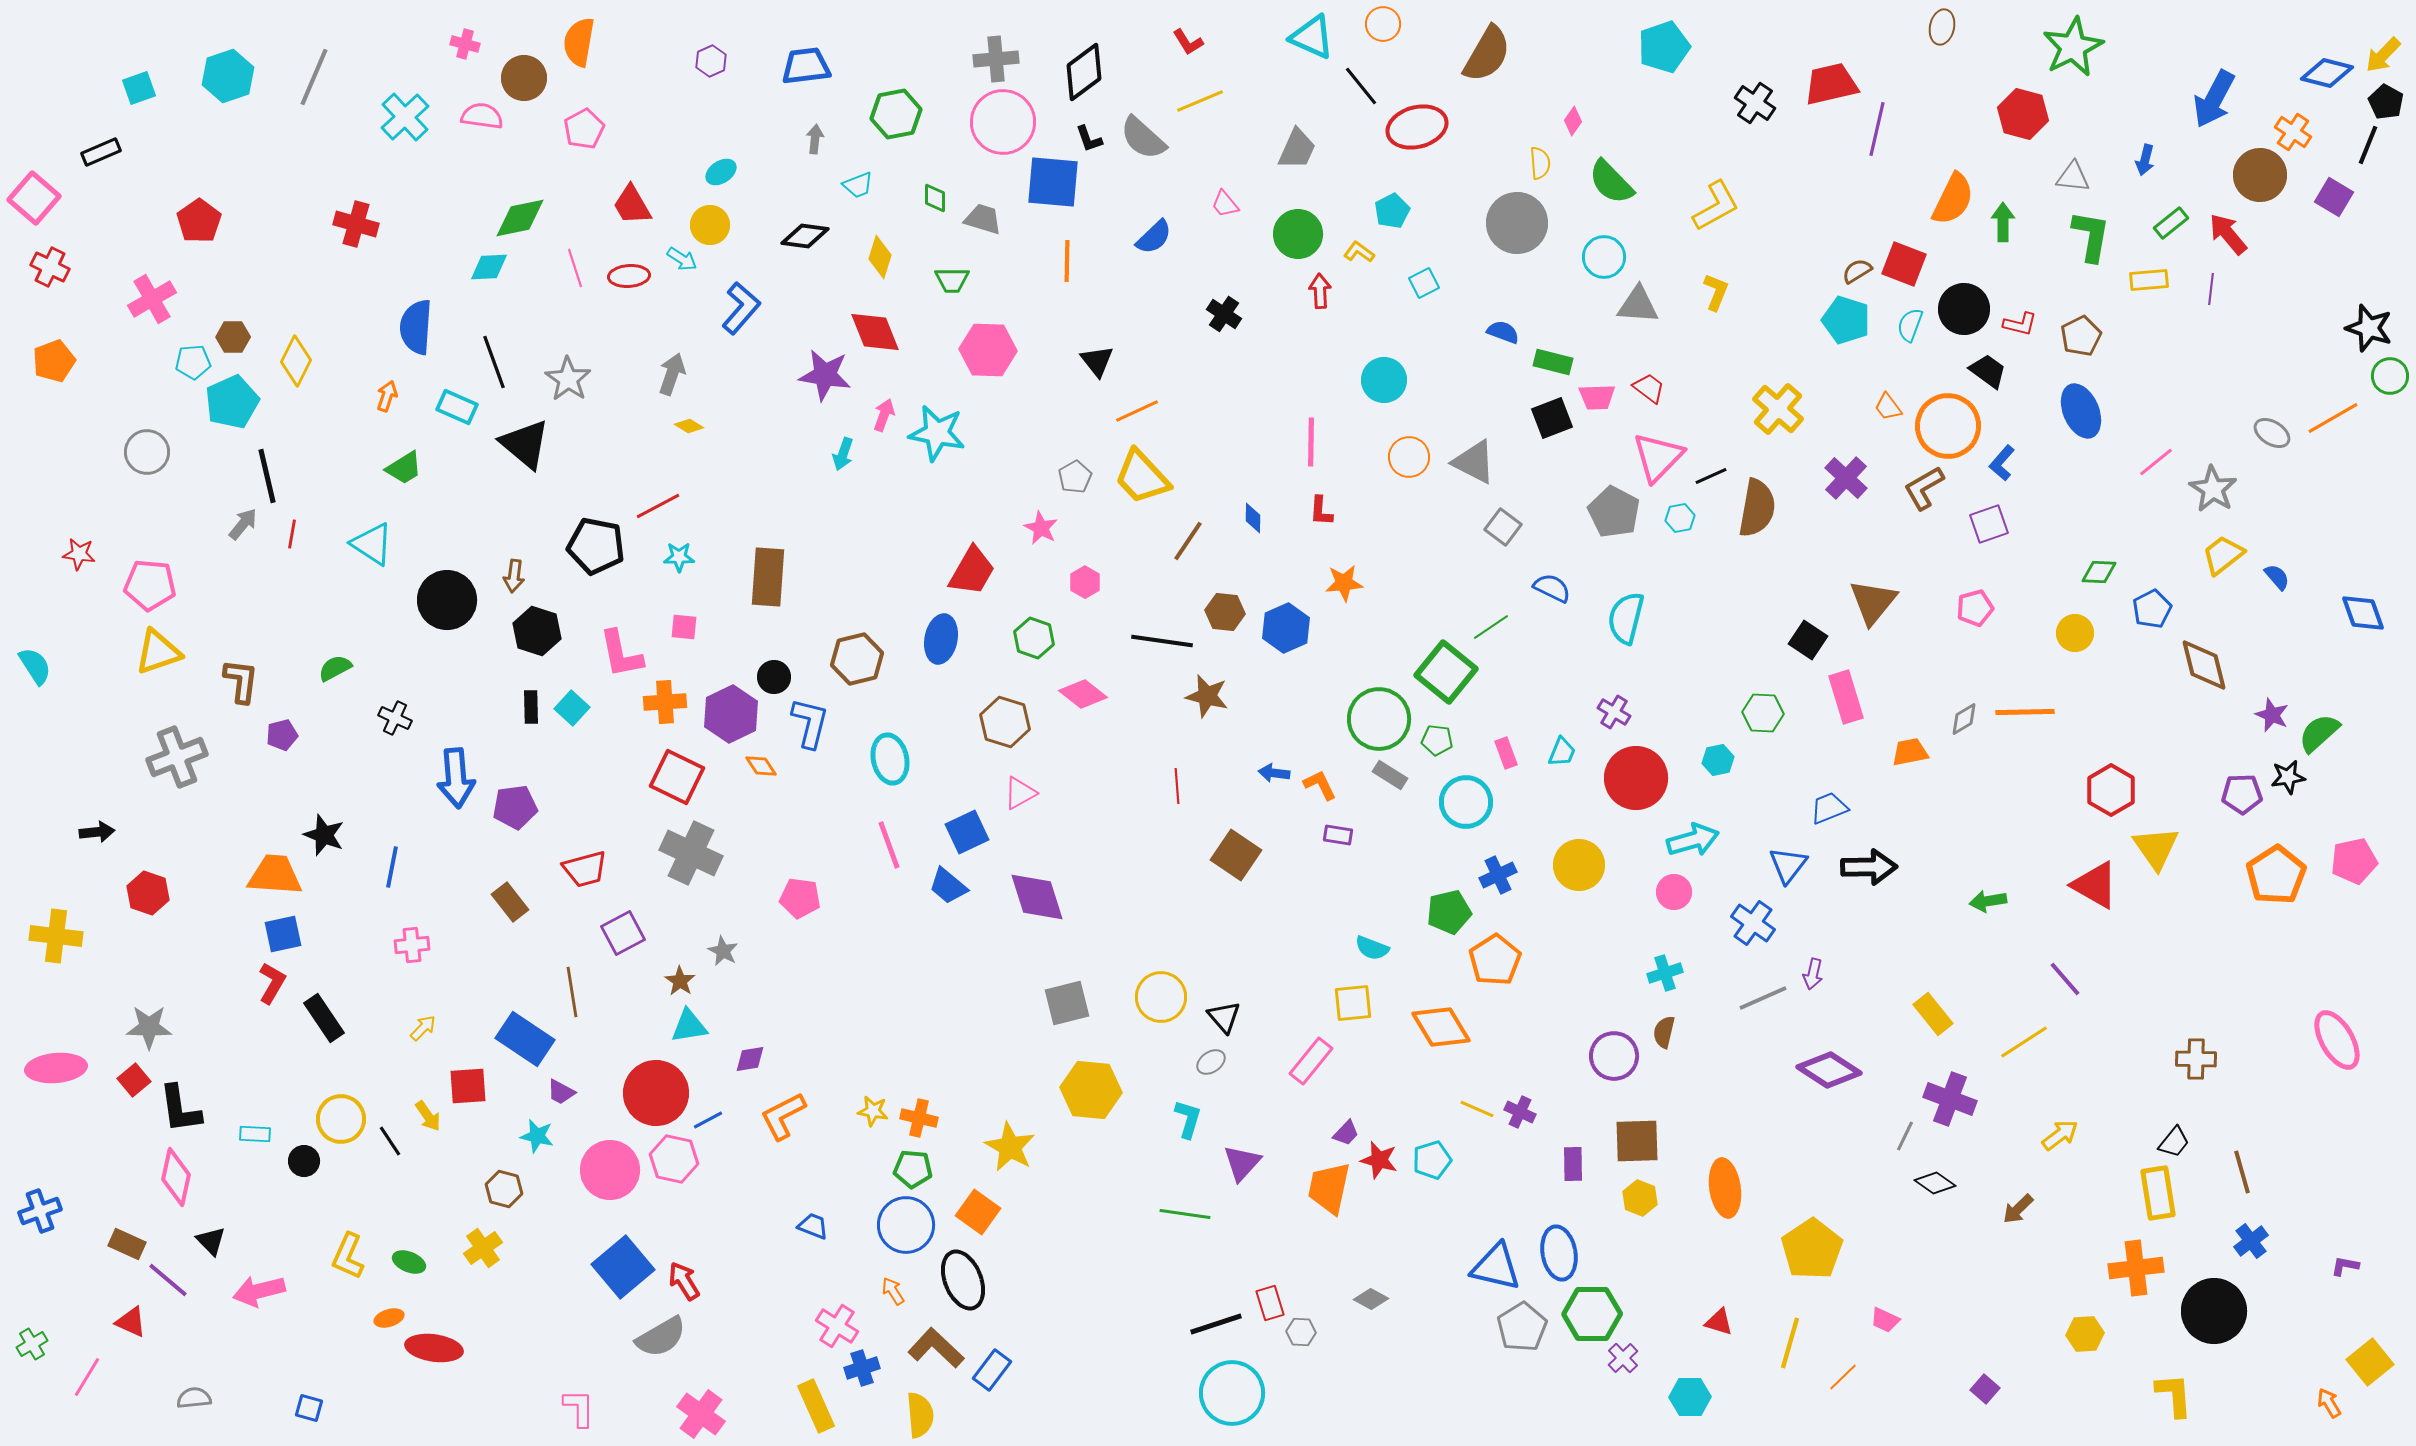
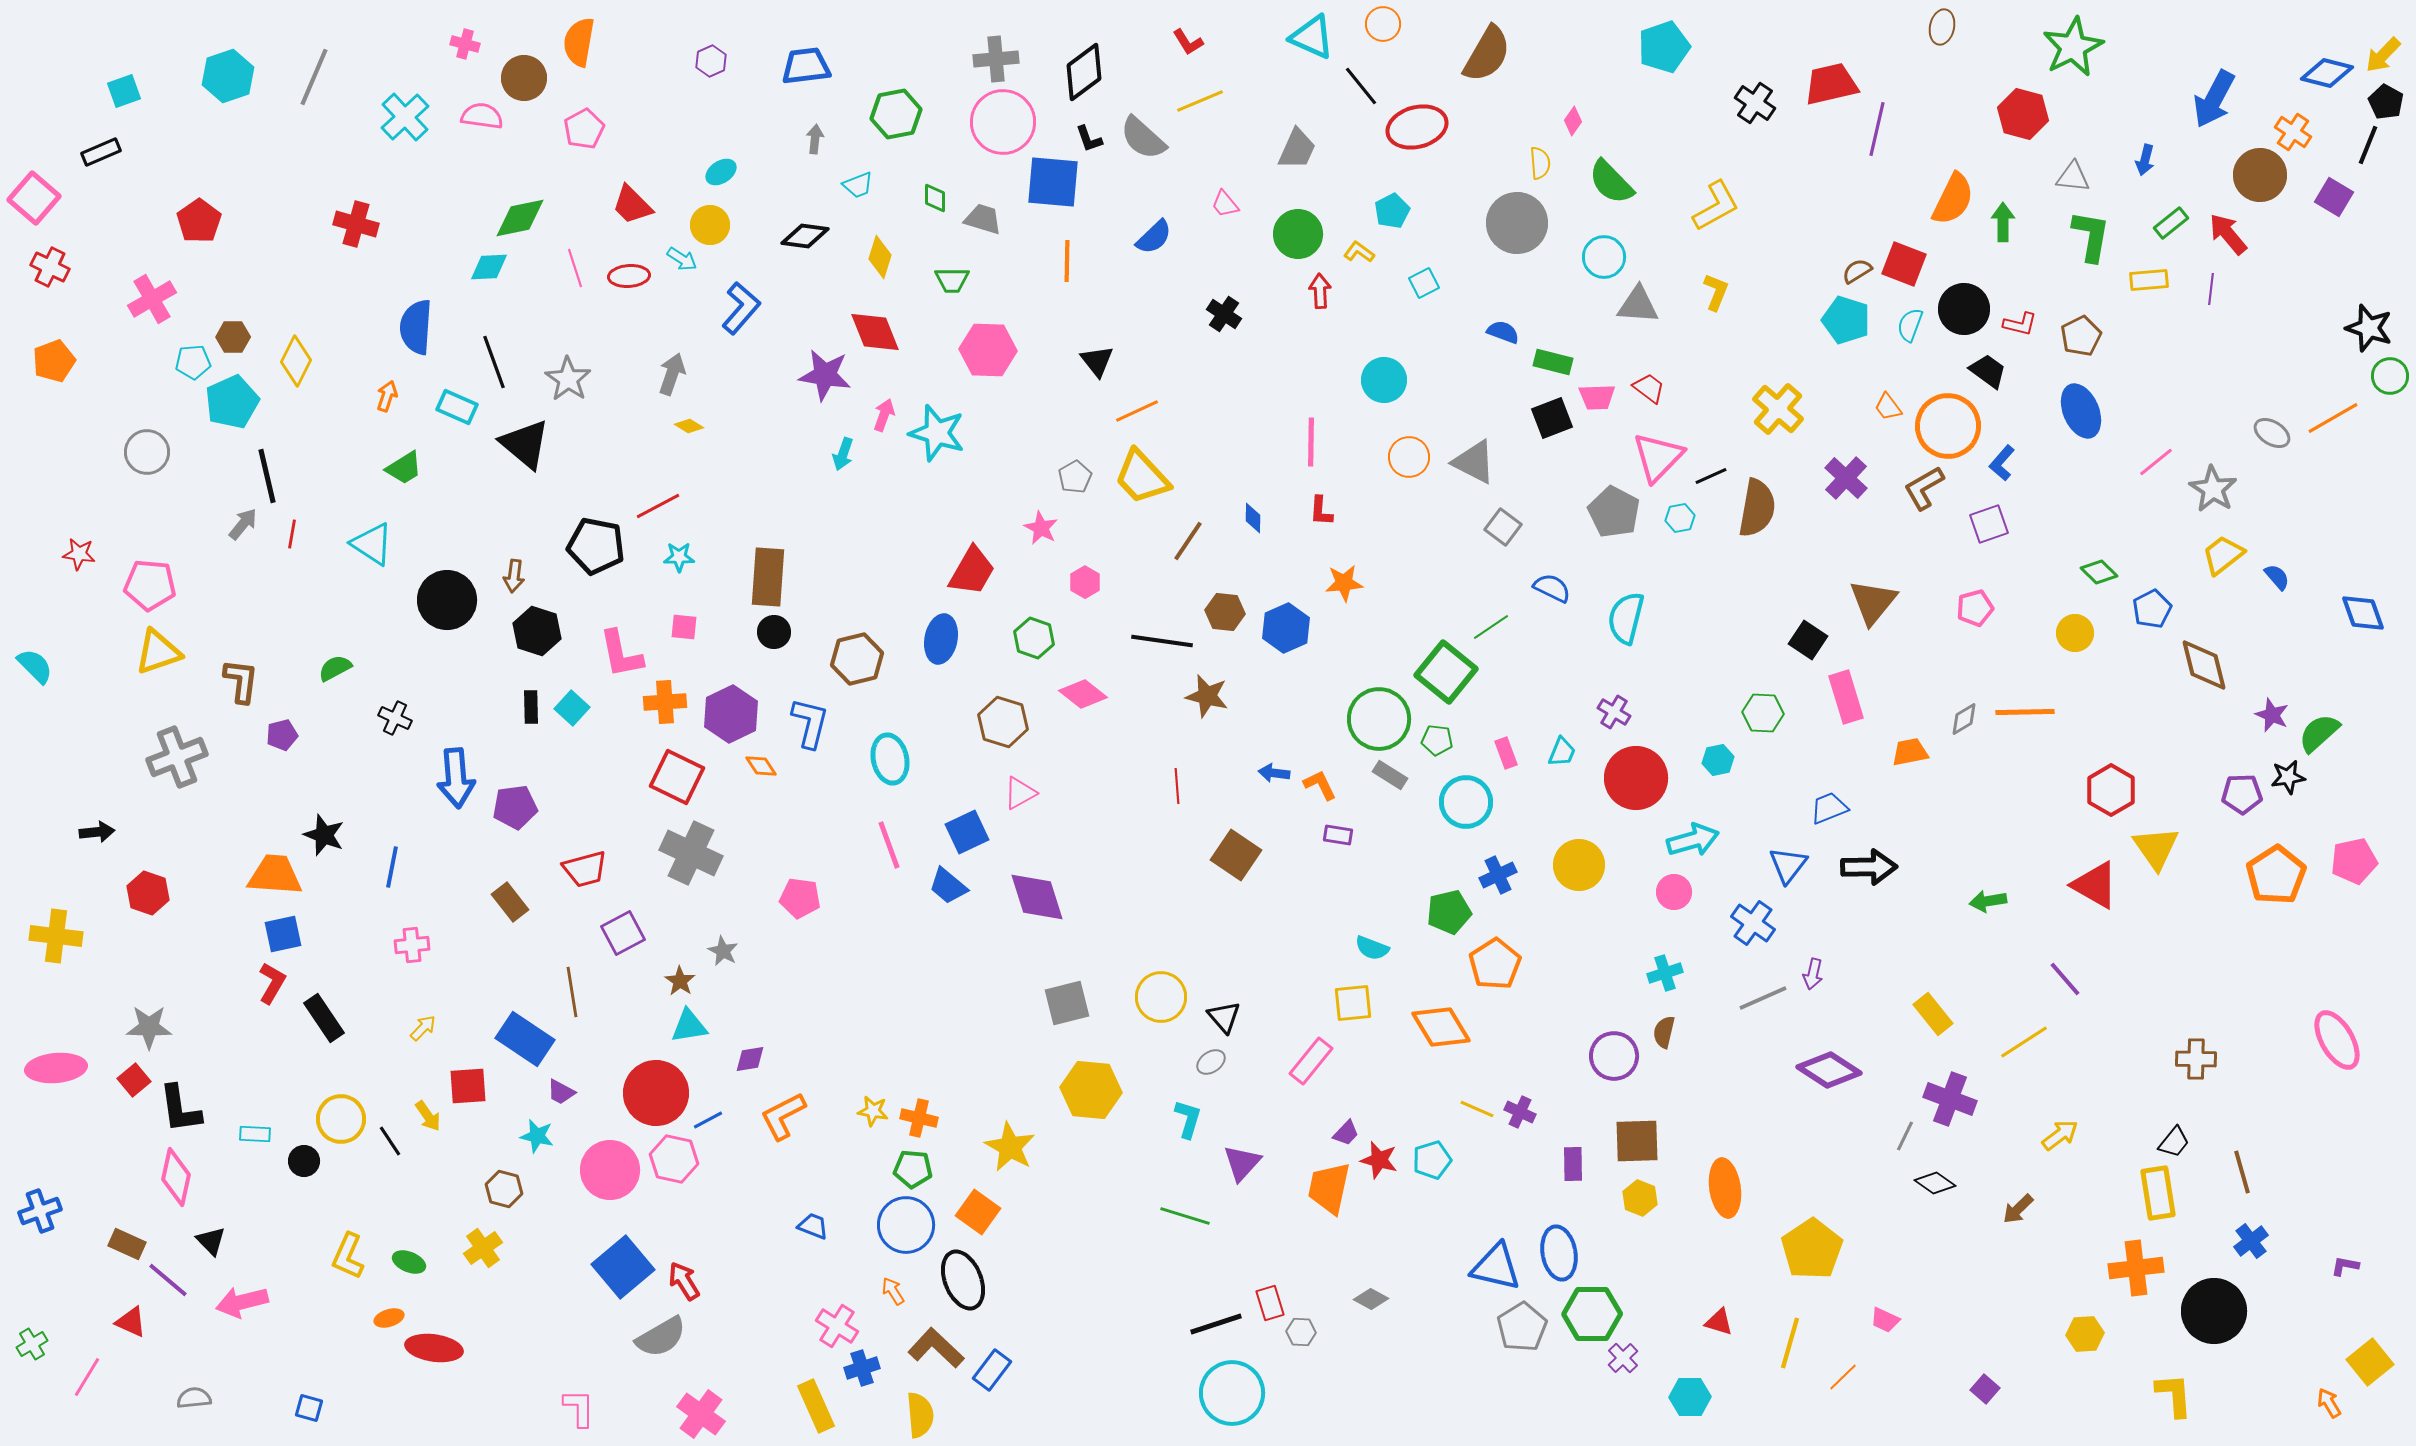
cyan square at (139, 88): moved 15 px left, 3 px down
red trapezoid at (632, 205): rotated 15 degrees counterclockwise
cyan star at (937, 433): rotated 6 degrees clockwise
green diamond at (2099, 572): rotated 42 degrees clockwise
cyan semicircle at (35, 666): rotated 12 degrees counterclockwise
black circle at (774, 677): moved 45 px up
brown hexagon at (1005, 722): moved 2 px left
orange pentagon at (1495, 960): moved 4 px down
green line at (1185, 1214): moved 2 px down; rotated 9 degrees clockwise
pink arrow at (259, 1291): moved 17 px left, 11 px down
